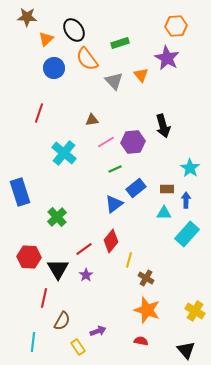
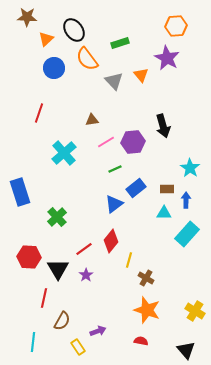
cyan cross at (64, 153): rotated 10 degrees clockwise
